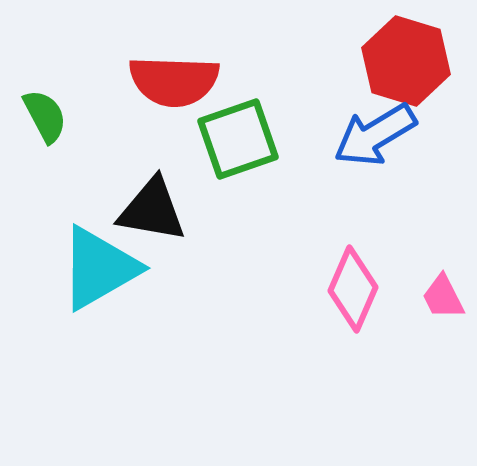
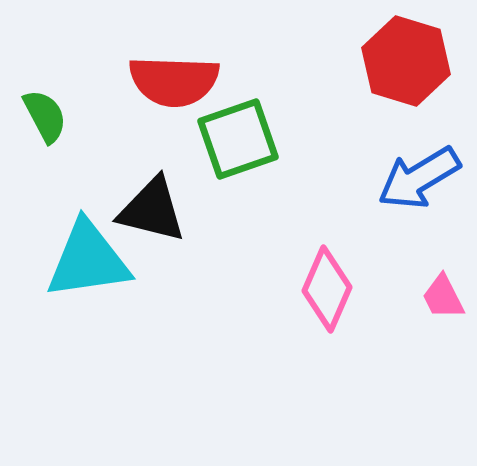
blue arrow: moved 44 px right, 43 px down
black triangle: rotated 4 degrees clockwise
cyan triangle: moved 11 px left, 8 px up; rotated 22 degrees clockwise
pink diamond: moved 26 px left
